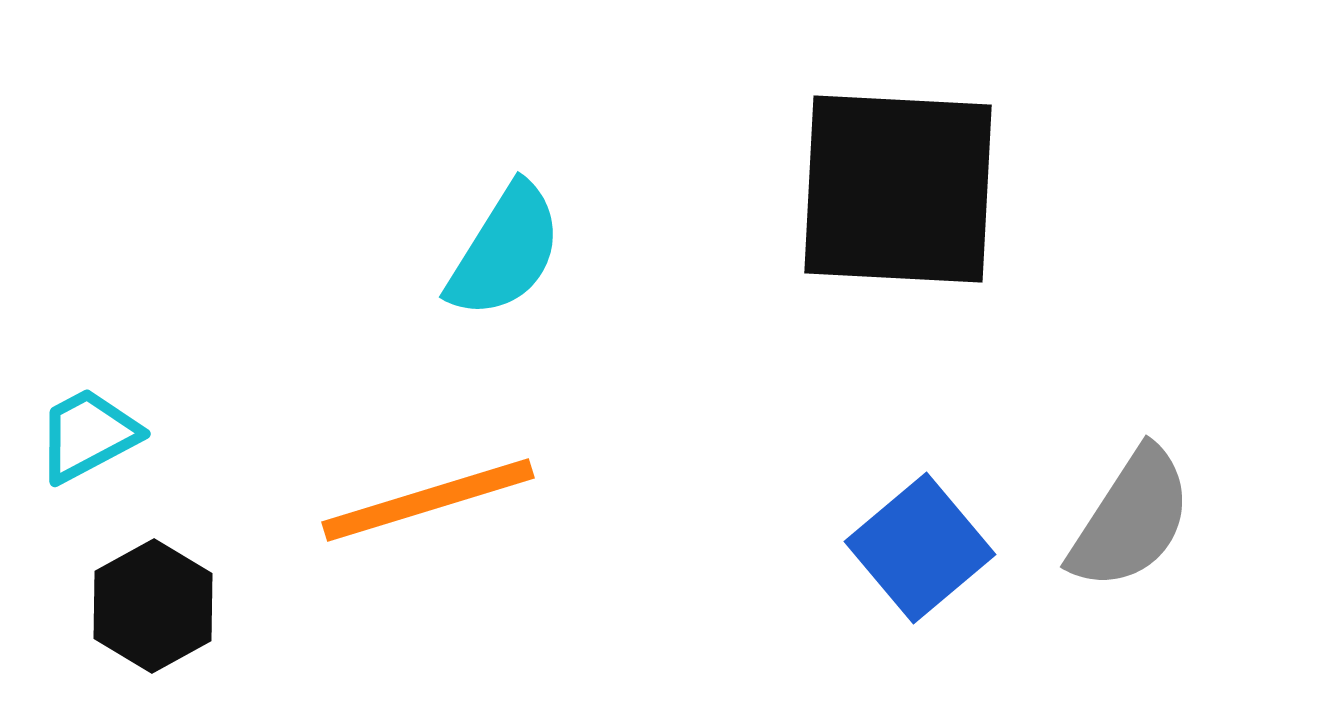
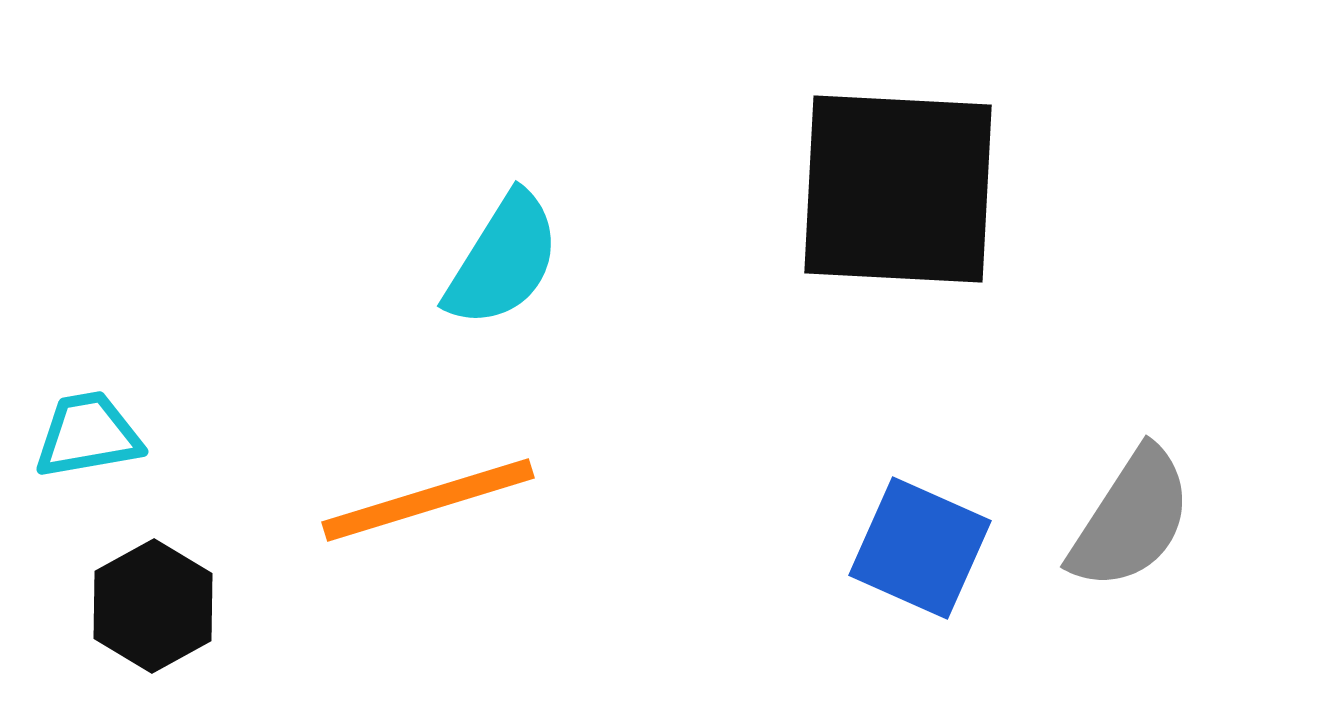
cyan semicircle: moved 2 px left, 9 px down
cyan trapezoid: rotated 18 degrees clockwise
blue square: rotated 26 degrees counterclockwise
